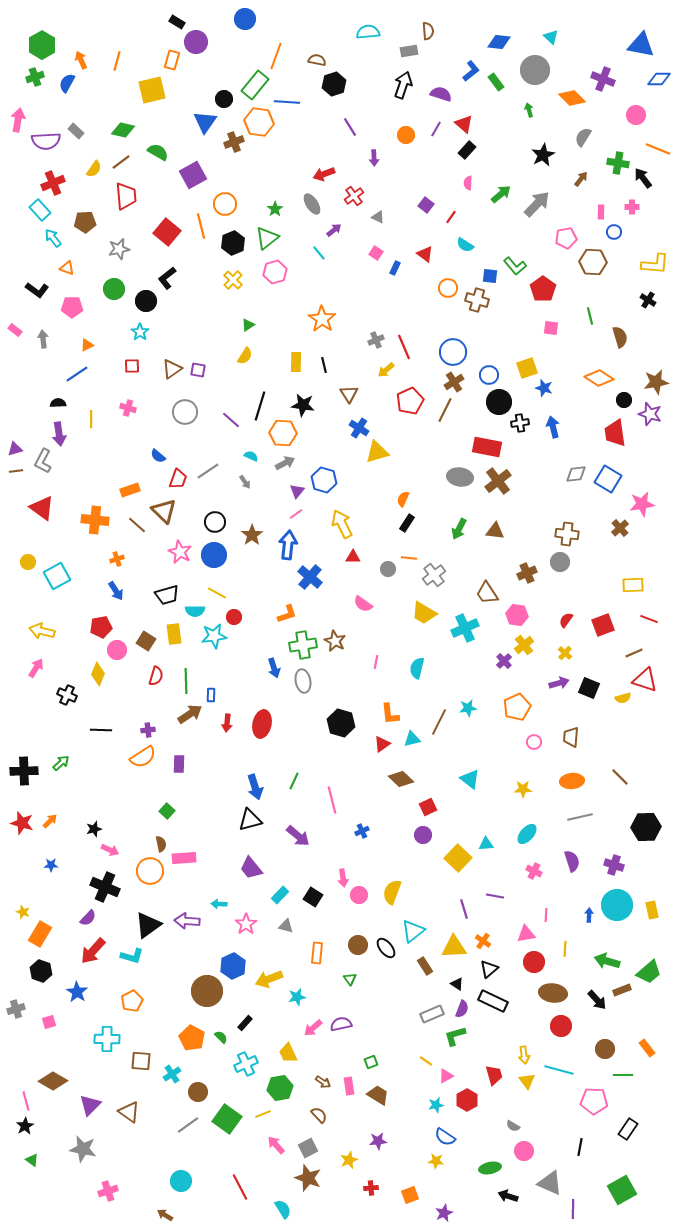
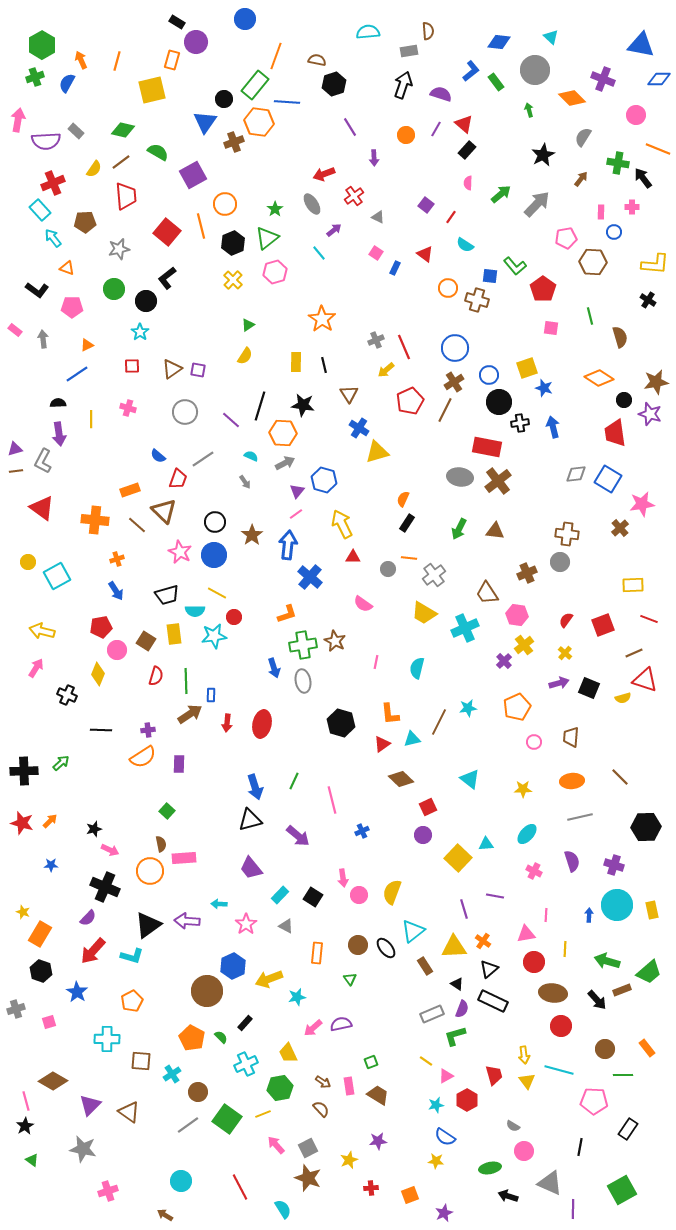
blue circle at (453, 352): moved 2 px right, 4 px up
gray line at (208, 471): moved 5 px left, 12 px up
gray triangle at (286, 926): rotated 14 degrees clockwise
brown semicircle at (319, 1115): moved 2 px right, 6 px up
